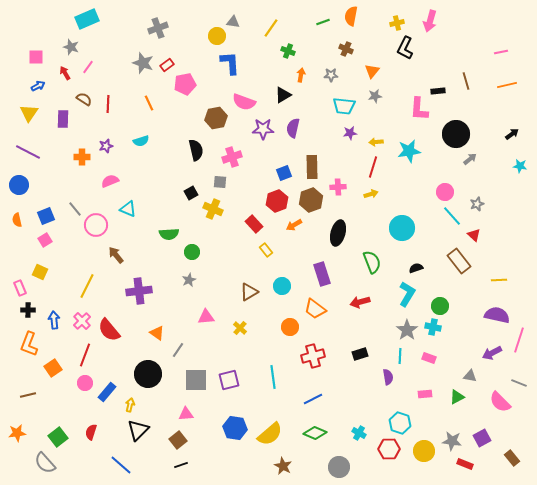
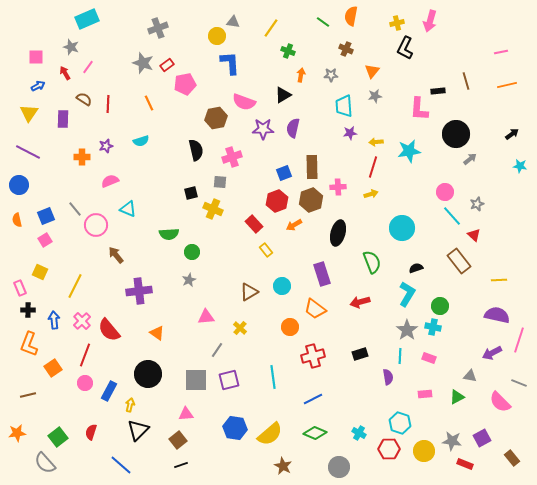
green line at (323, 22): rotated 56 degrees clockwise
cyan trapezoid at (344, 106): rotated 80 degrees clockwise
black square at (191, 193): rotated 16 degrees clockwise
yellow line at (87, 286): moved 12 px left
gray line at (178, 350): moved 39 px right
blue rectangle at (107, 392): moved 2 px right, 1 px up; rotated 12 degrees counterclockwise
